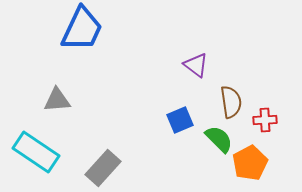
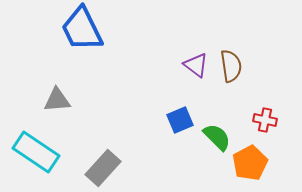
blue trapezoid: rotated 129 degrees clockwise
brown semicircle: moved 36 px up
red cross: rotated 15 degrees clockwise
green semicircle: moved 2 px left, 2 px up
